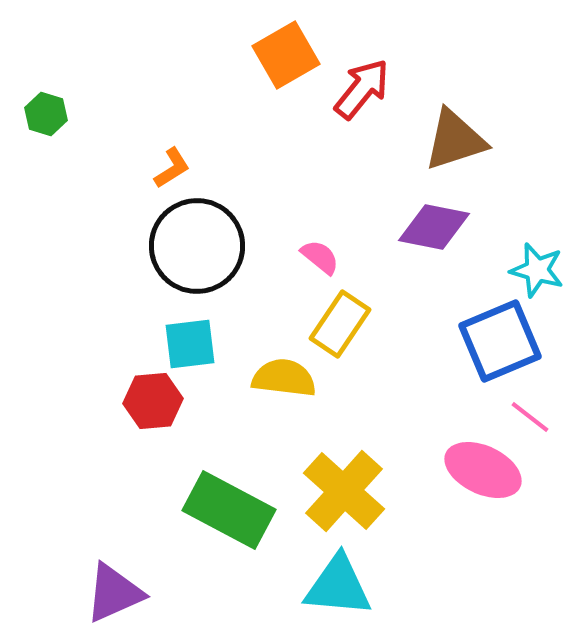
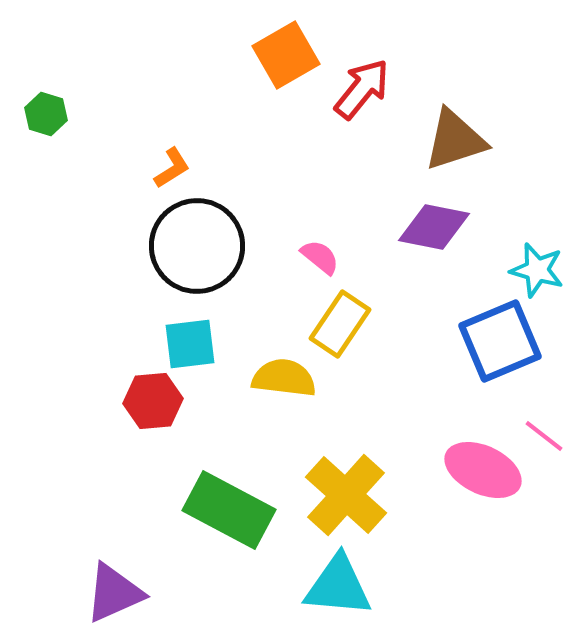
pink line: moved 14 px right, 19 px down
yellow cross: moved 2 px right, 4 px down
